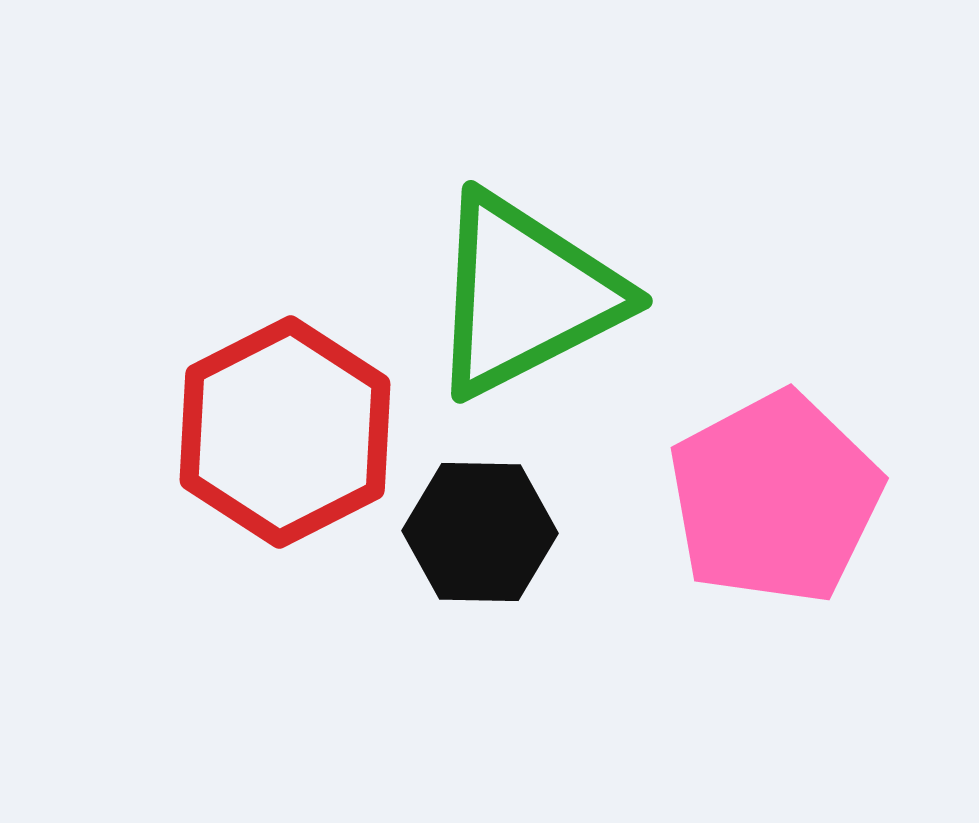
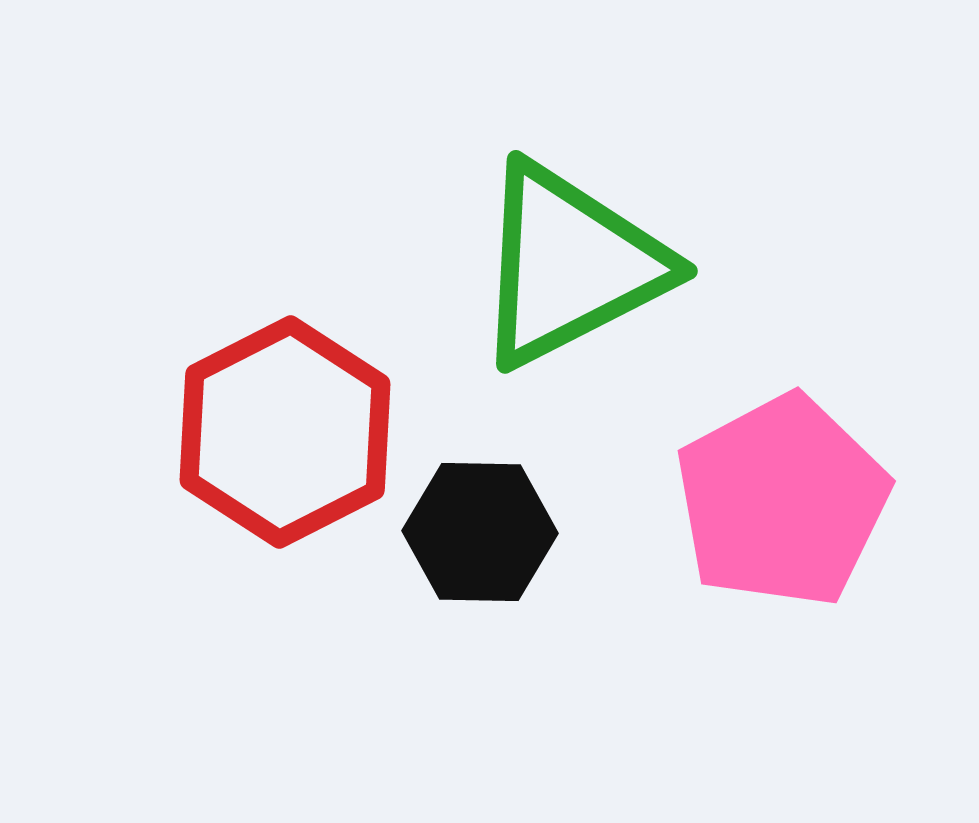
green triangle: moved 45 px right, 30 px up
pink pentagon: moved 7 px right, 3 px down
